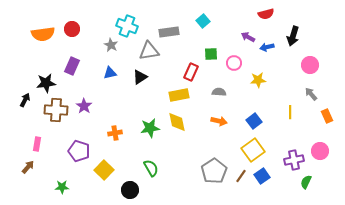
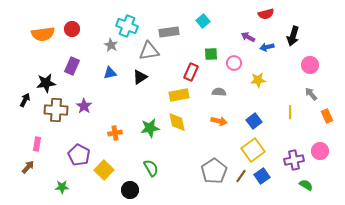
purple pentagon at (79, 151): moved 4 px down; rotated 10 degrees clockwise
green semicircle at (306, 182): moved 3 px down; rotated 96 degrees clockwise
